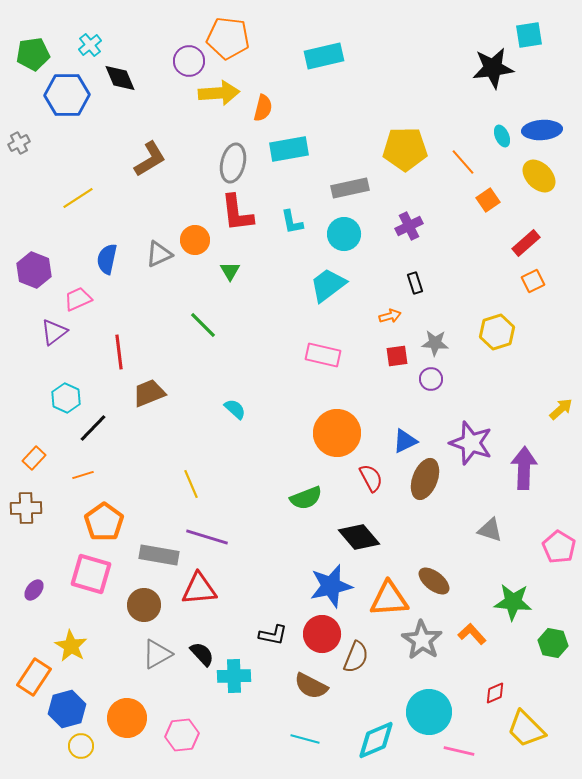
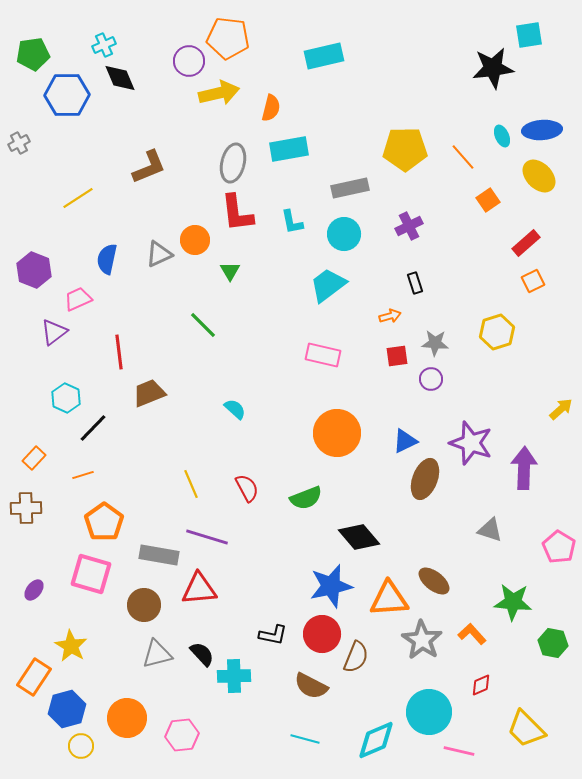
cyan cross at (90, 45): moved 14 px right; rotated 15 degrees clockwise
yellow arrow at (219, 93): rotated 9 degrees counterclockwise
orange semicircle at (263, 108): moved 8 px right
brown L-shape at (150, 159): moved 1 px left, 8 px down; rotated 9 degrees clockwise
orange line at (463, 162): moved 5 px up
red semicircle at (371, 478): moved 124 px left, 10 px down
gray triangle at (157, 654): rotated 16 degrees clockwise
red diamond at (495, 693): moved 14 px left, 8 px up
